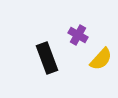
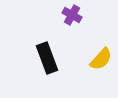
purple cross: moved 6 px left, 20 px up
